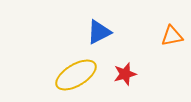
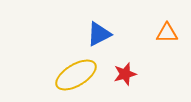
blue triangle: moved 2 px down
orange triangle: moved 5 px left, 3 px up; rotated 10 degrees clockwise
